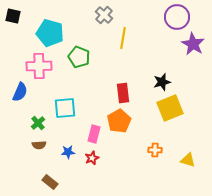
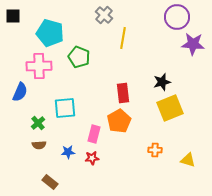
black square: rotated 14 degrees counterclockwise
purple star: rotated 25 degrees counterclockwise
red star: rotated 16 degrees clockwise
